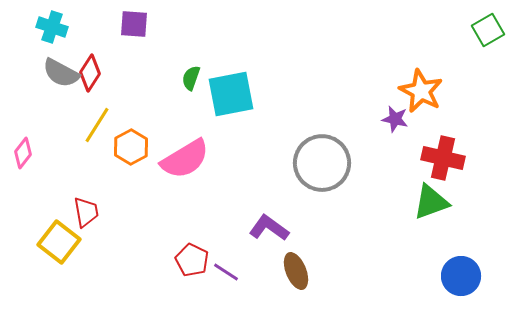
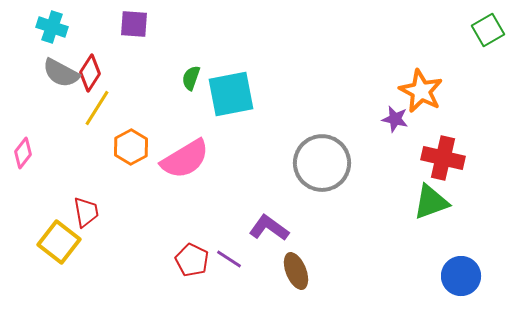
yellow line: moved 17 px up
purple line: moved 3 px right, 13 px up
